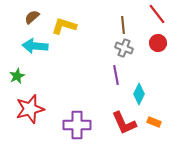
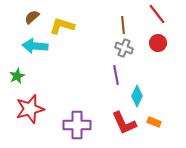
yellow L-shape: moved 2 px left
cyan diamond: moved 2 px left, 2 px down
